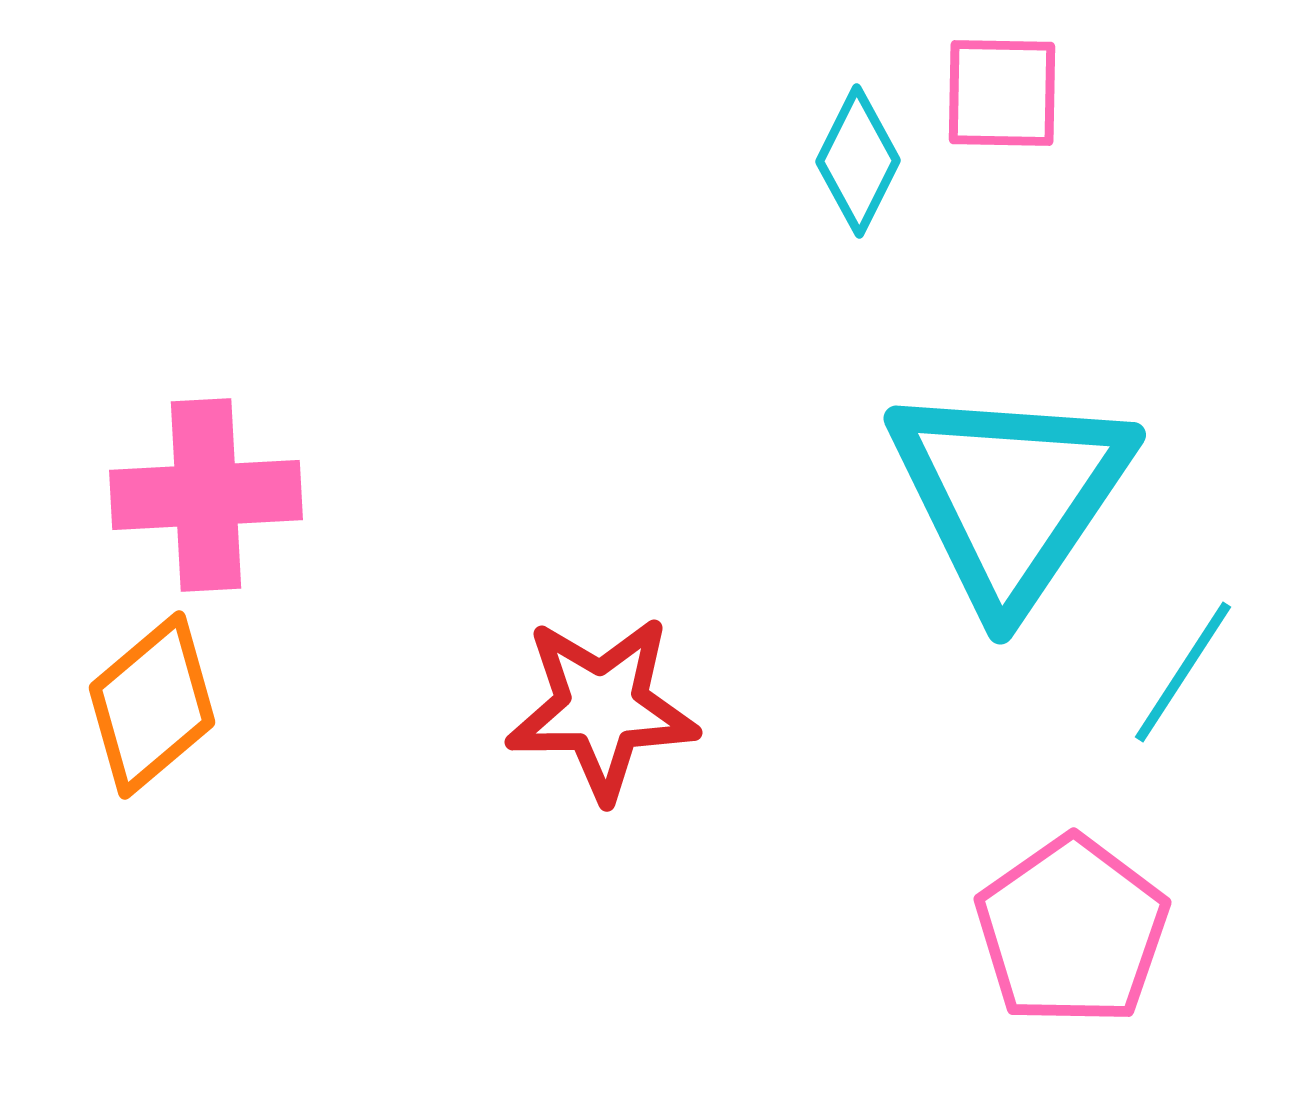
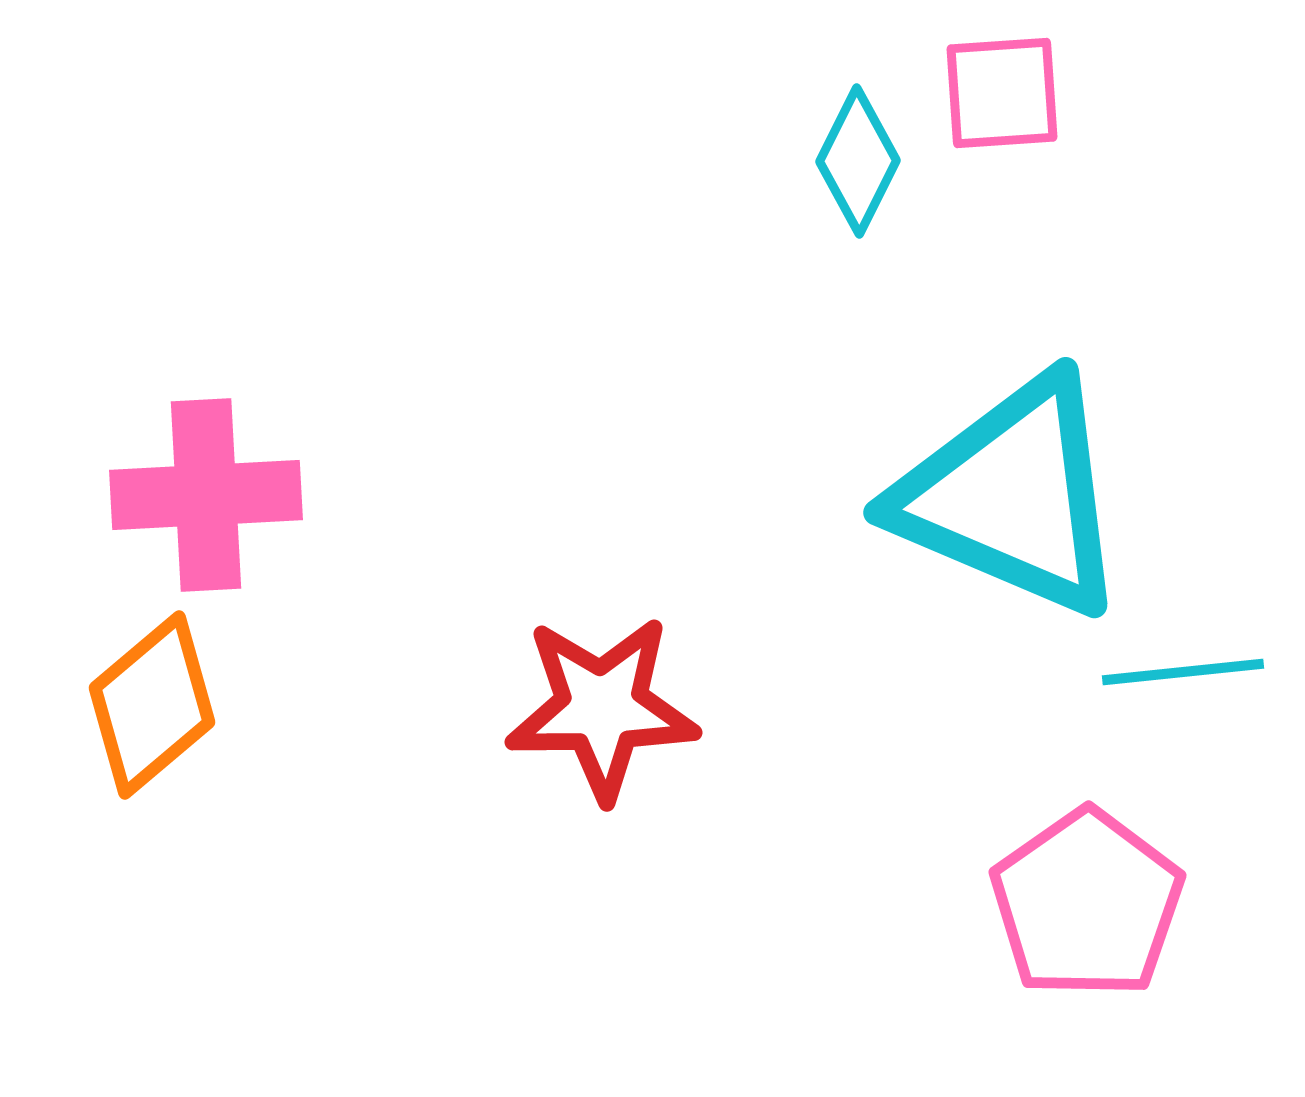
pink square: rotated 5 degrees counterclockwise
cyan triangle: moved 2 px right, 1 px down; rotated 41 degrees counterclockwise
cyan line: rotated 51 degrees clockwise
pink pentagon: moved 15 px right, 27 px up
